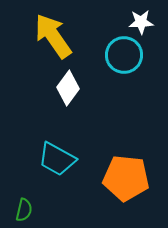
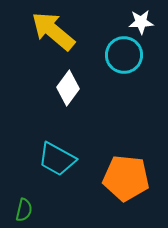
yellow arrow: moved 5 px up; rotated 15 degrees counterclockwise
